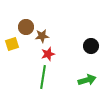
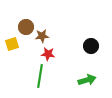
red star: rotated 24 degrees clockwise
green line: moved 3 px left, 1 px up
